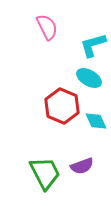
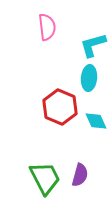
pink semicircle: rotated 20 degrees clockwise
cyan ellipse: rotated 65 degrees clockwise
red hexagon: moved 2 px left, 1 px down
purple semicircle: moved 2 px left, 9 px down; rotated 55 degrees counterclockwise
green trapezoid: moved 5 px down
